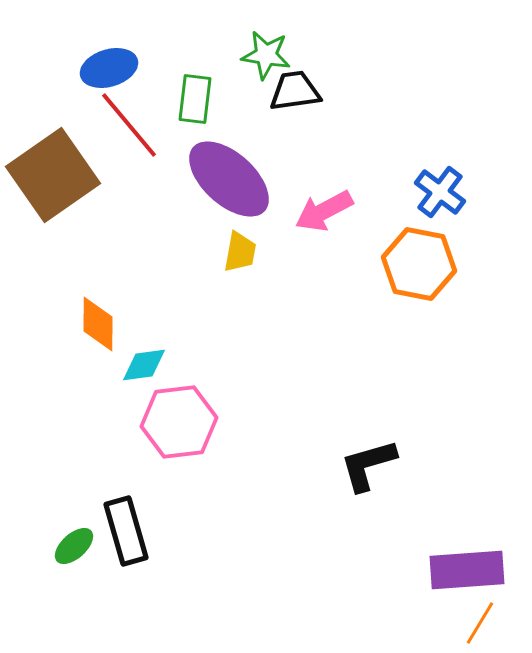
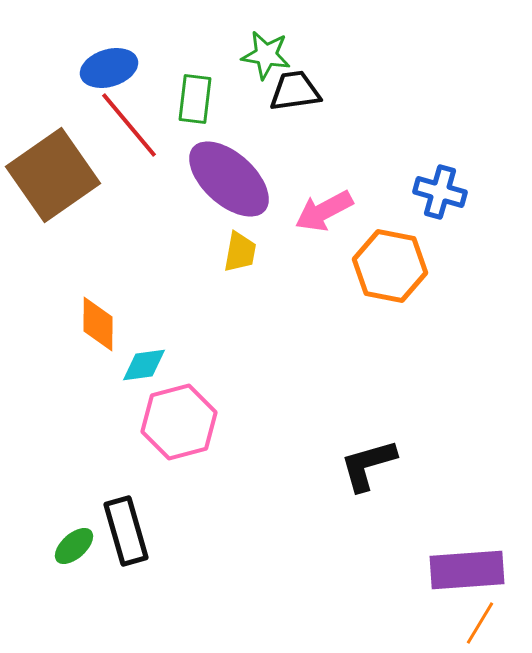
blue cross: rotated 21 degrees counterclockwise
orange hexagon: moved 29 px left, 2 px down
pink hexagon: rotated 8 degrees counterclockwise
